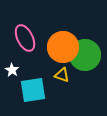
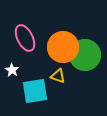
yellow triangle: moved 4 px left, 1 px down
cyan square: moved 2 px right, 1 px down
